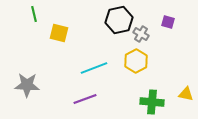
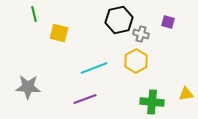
gray cross: rotated 14 degrees counterclockwise
gray star: moved 1 px right, 2 px down
yellow triangle: rotated 21 degrees counterclockwise
